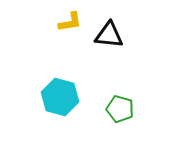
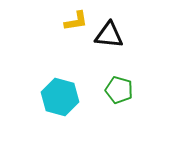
yellow L-shape: moved 6 px right, 1 px up
green pentagon: moved 1 px left, 19 px up
